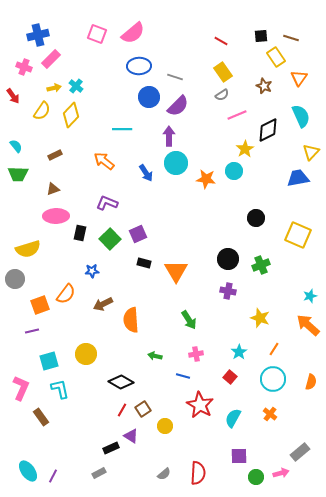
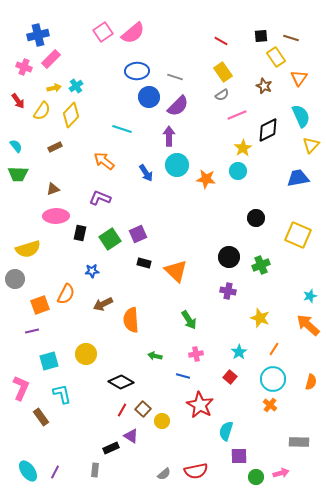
pink square at (97, 34): moved 6 px right, 2 px up; rotated 36 degrees clockwise
blue ellipse at (139, 66): moved 2 px left, 5 px down
cyan cross at (76, 86): rotated 16 degrees clockwise
red arrow at (13, 96): moved 5 px right, 5 px down
cyan line at (122, 129): rotated 18 degrees clockwise
yellow star at (245, 149): moved 2 px left, 1 px up
yellow triangle at (311, 152): moved 7 px up
brown rectangle at (55, 155): moved 8 px up
cyan circle at (176, 163): moved 1 px right, 2 px down
cyan circle at (234, 171): moved 4 px right
purple L-shape at (107, 203): moved 7 px left, 5 px up
green square at (110, 239): rotated 10 degrees clockwise
black circle at (228, 259): moved 1 px right, 2 px up
orange triangle at (176, 271): rotated 15 degrees counterclockwise
orange semicircle at (66, 294): rotated 10 degrees counterclockwise
cyan L-shape at (60, 389): moved 2 px right, 5 px down
brown square at (143, 409): rotated 14 degrees counterclockwise
orange cross at (270, 414): moved 9 px up
cyan semicircle at (233, 418): moved 7 px left, 13 px down; rotated 12 degrees counterclockwise
yellow circle at (165, 426): moved 3 px left, 5 px up
gray rectangle at (300, 452): moved 1 px left, 10 px up; rotated 42 degrees clockwise
gray rectangle at (99, 473): moved 4 px left, 3 px up; rotated 56 degrees counterclockwise
red semicircle at (198, 473): moved 2 px left, 2 px up; rotated 75 degrees clockwise
purple line at (53, 476): moved 2 px right, 4 px up
